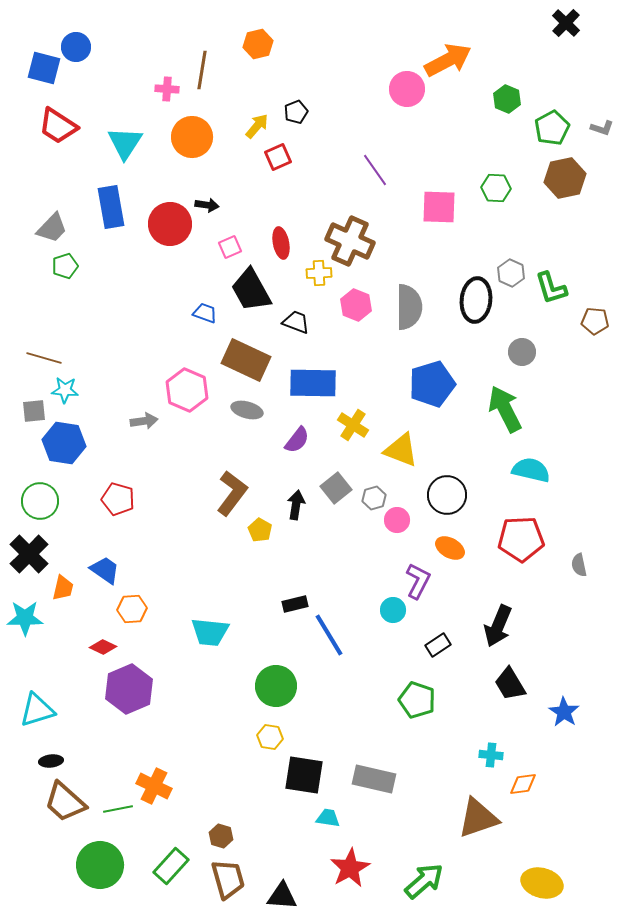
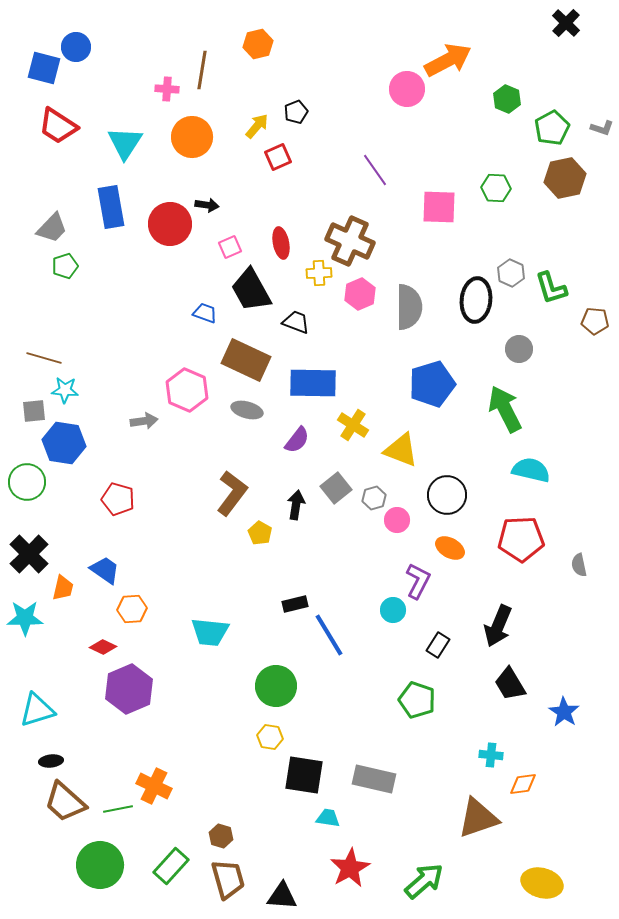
pink hexagon at (356, 305): moved 4 px right, 11 px up; rotated 16 degrees clockwise
gray circle at (522, 352): moved 3 px left, 3 px up
green circle at (40, 501): moved 13 px left, 19 px up
yellow pentagon at (260, 530): moved 3 px down
black rectangle at (438, 645): rotated 25 degrees counterclockwise
